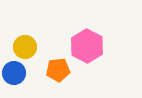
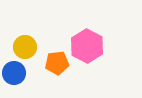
orange pentagon: moved 1 px left, 7 px up
